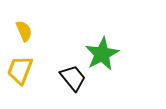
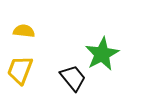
yellow semicircle: rotated 60 degrees counterclockwise
